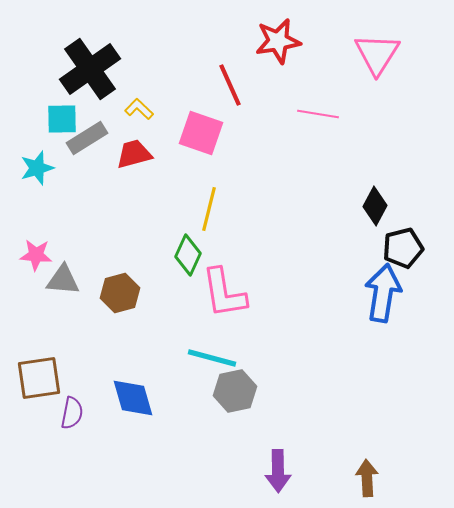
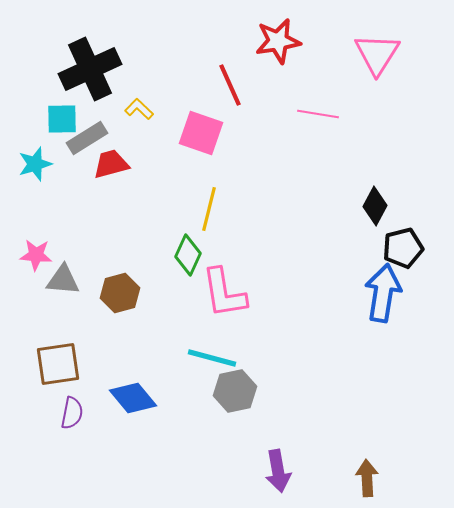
black cross: rotated 10 degrees clockwise
red trapezoid: moved 23 px left, 10 px down
cyan star: moved 2 px left, 4 px up
brown square: moved 19 px right, 14 px up
blue diamond: rotated 24 degrees counterclockwise
purple arrow: rotated 9 degrees counterclockwise
